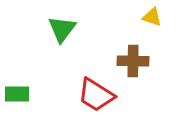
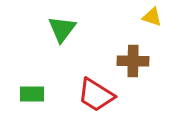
green rectangle: moved 15 px right
